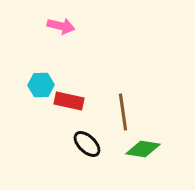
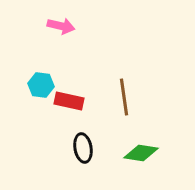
cyan hexagon: rotated 10 degrees clockwise
brown line: moved 1 px right, 15 px up
black ellipse: moved 4 px left, 4 px down; rotated 36 degrees clockwise
green diamond: moved 2 px left, 4 px down
